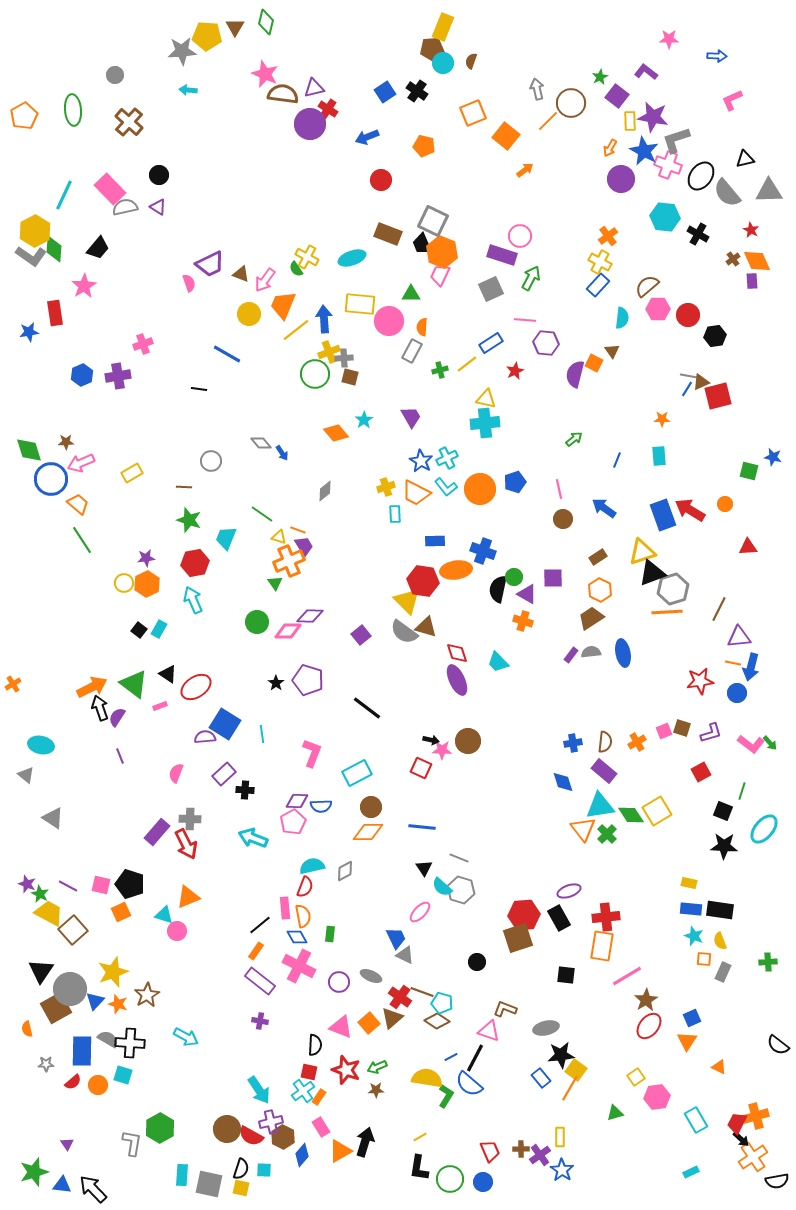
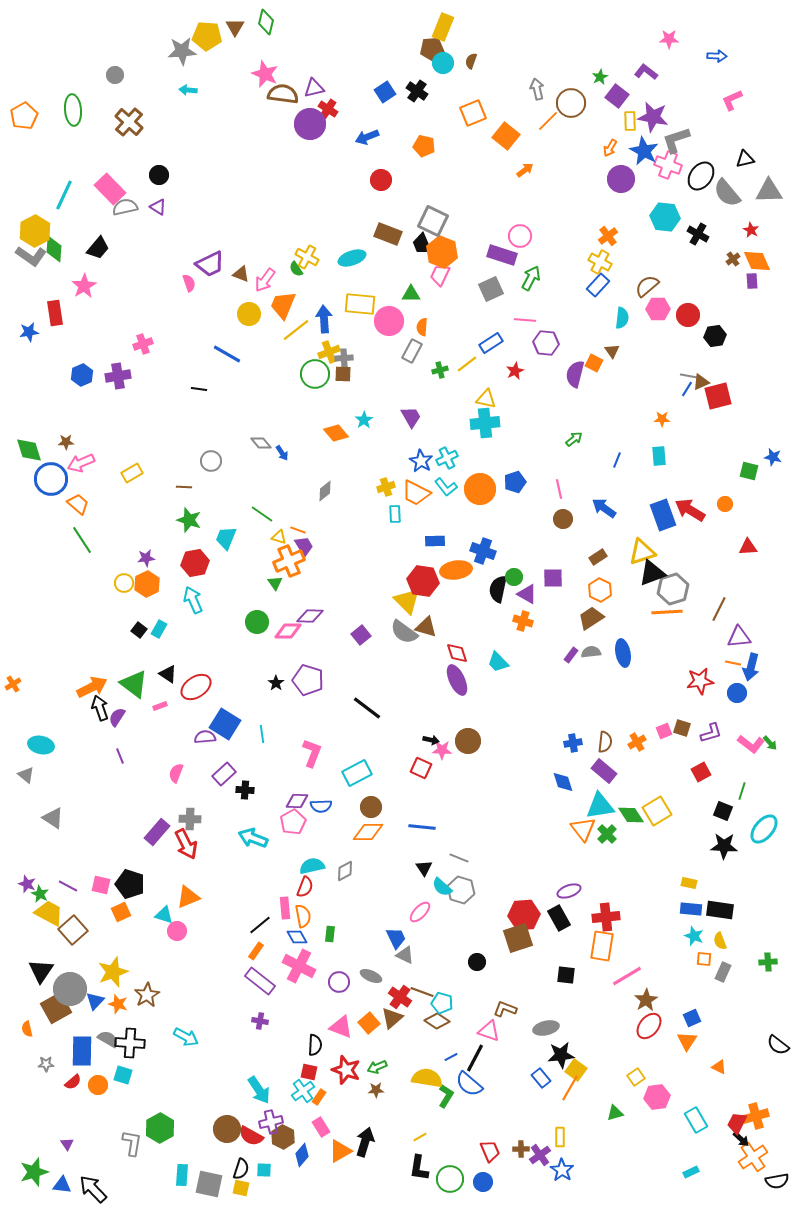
brown square at (350, 377): moved 7 px left, 3 px up; rotated 12 degrees counterclockwise
